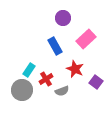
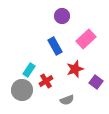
purple circle: moved 1 px left, 2 px up
red star: rotated 30 degrees clockwise
red cross: moved 2 px down
gray semicircle: moved 5 px right, 9 px down
